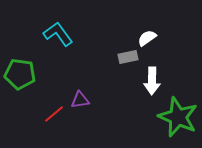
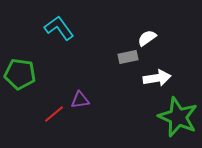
cyan L-shape: moved 1 px right, 6 px up
white arrow: moved 5 px right, 3 px up; rotated 100 degrees counterclockwise
